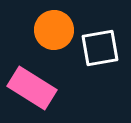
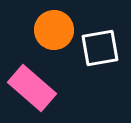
pink rectangle: rotated 9 degrees clockwise
